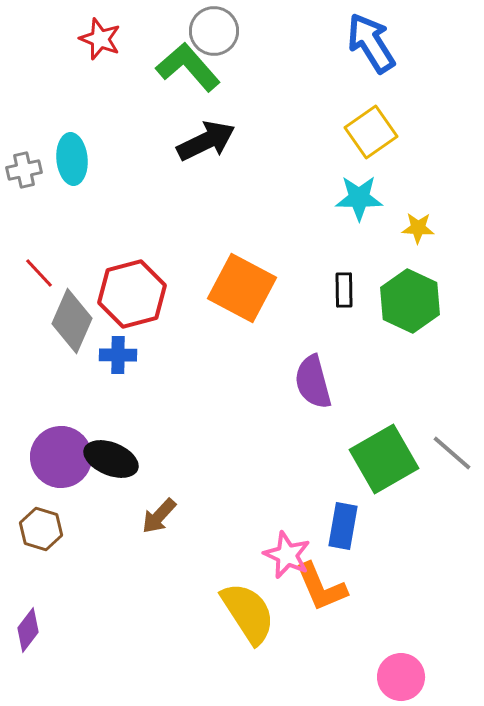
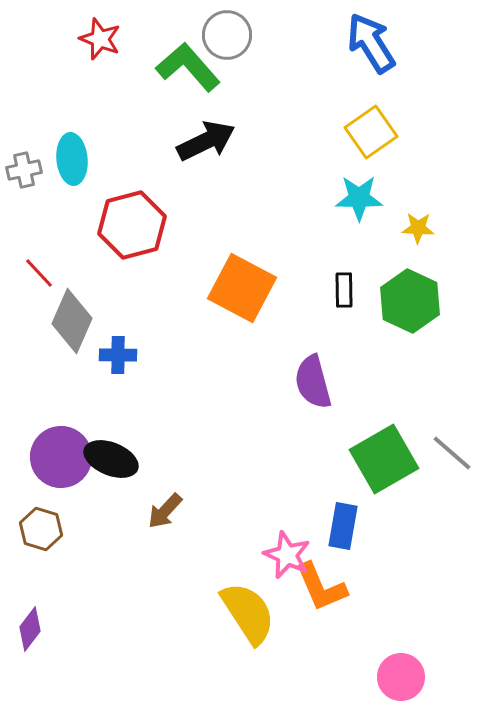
gray circle: moved 13 px right, 4 px down
red hexagon: moved 69 px up
brown arrow: moved 6 px right, 5 px up
purple diamond: moved 2 px right, 1 px up
